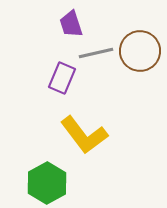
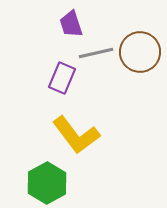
brown circle: moved 1 px down
yellow L-shape: moved 8 px left
